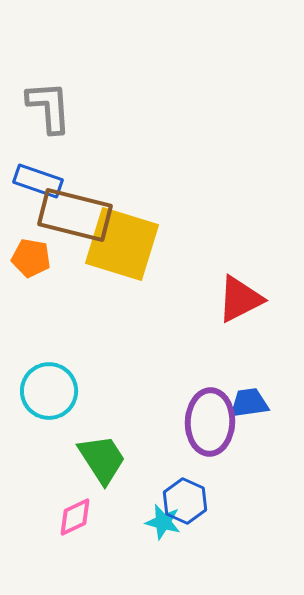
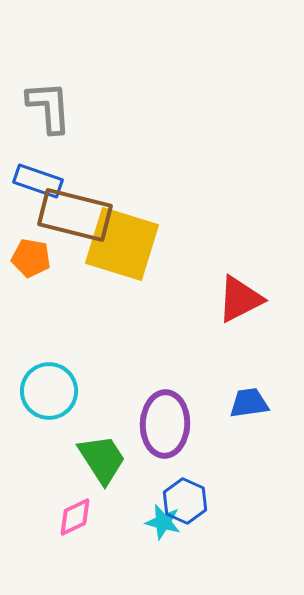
purple ellipse: moved 45 px left, 2 px down
